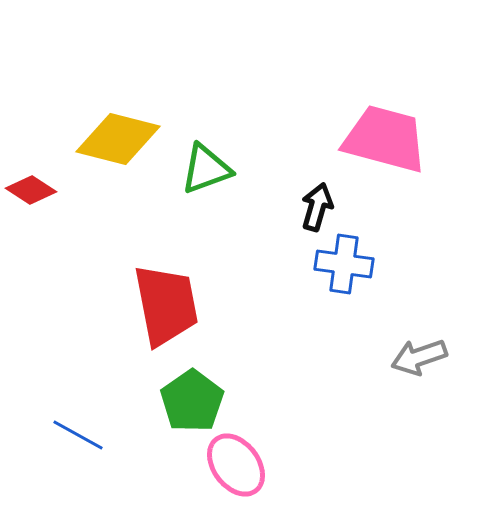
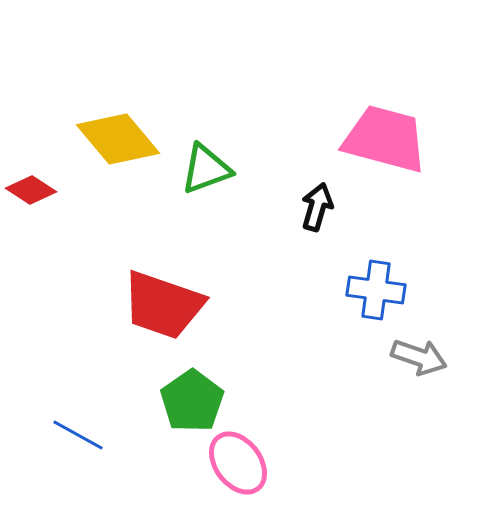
yellow diamond: rotated 36 degrees clockwise
blue cross: moved 32 px right, 26 px down
red trapezoid: moved 3 px left; rotated 120 degrees clockwise
gray arrow: rotated 142 degrees counterclockwise
pink ellipse: moved 2 px right, 2 px up
